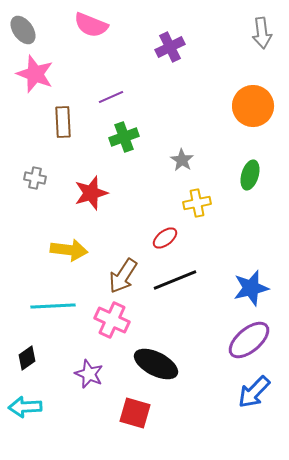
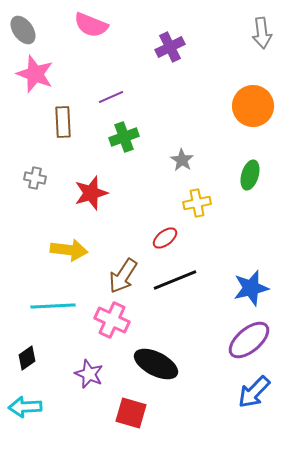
red square: moved 4 px left
